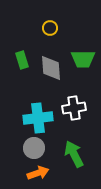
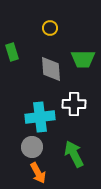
green rectangle: moved 10 px left, 8 px up
gray diamond: moved 1 px down
white cross: moved 4 px up; rotated 10 degrees clockwise
cyan cross: moved 2 px right, 1 px up
gray circle: moved 2 px left, 1 px up
orange arrow: rotated 80 degrees clockwise
